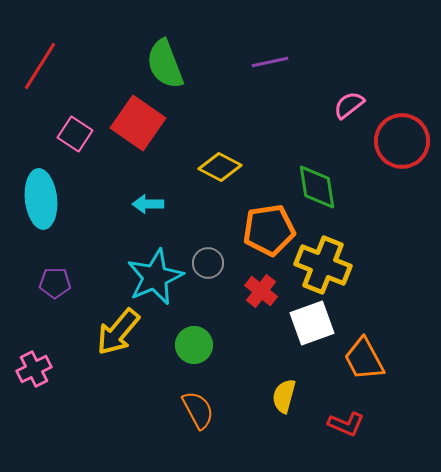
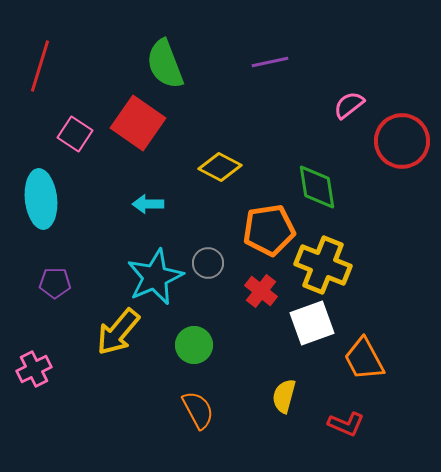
red line: rotated 15 degrees counterclockwise
